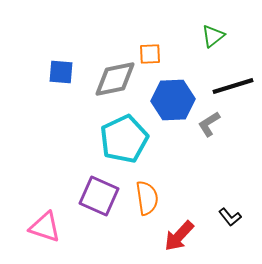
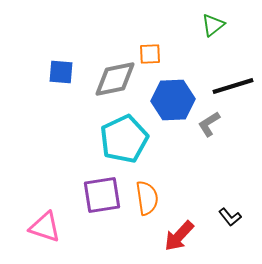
green triangle: moved 11 px up
purple square: moved 3 px right, 1 px up; rotated 33 degrees counterclockwise
